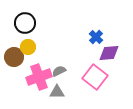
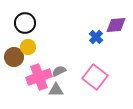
purple diamond: moved 7 px right, 28 px up
gray triangle: moved 1 px left, 2 px up
